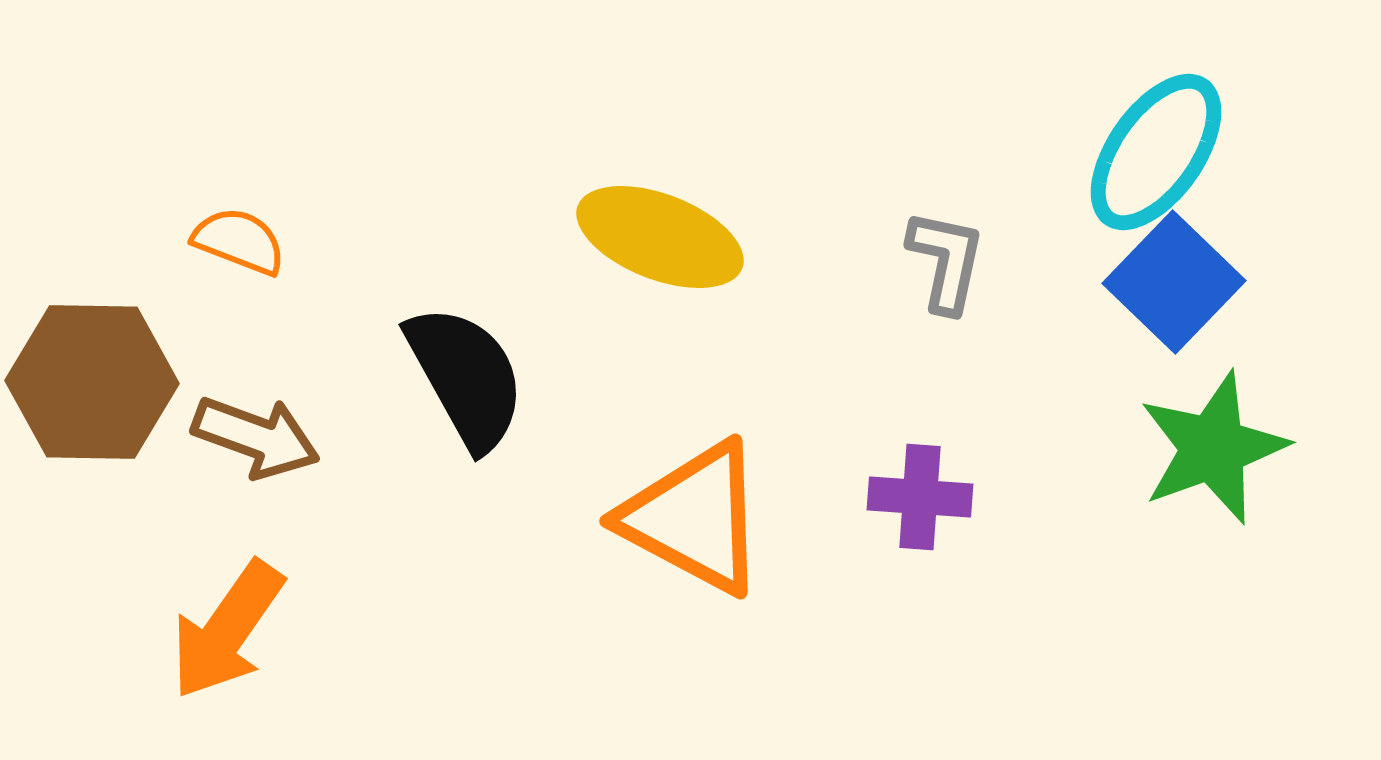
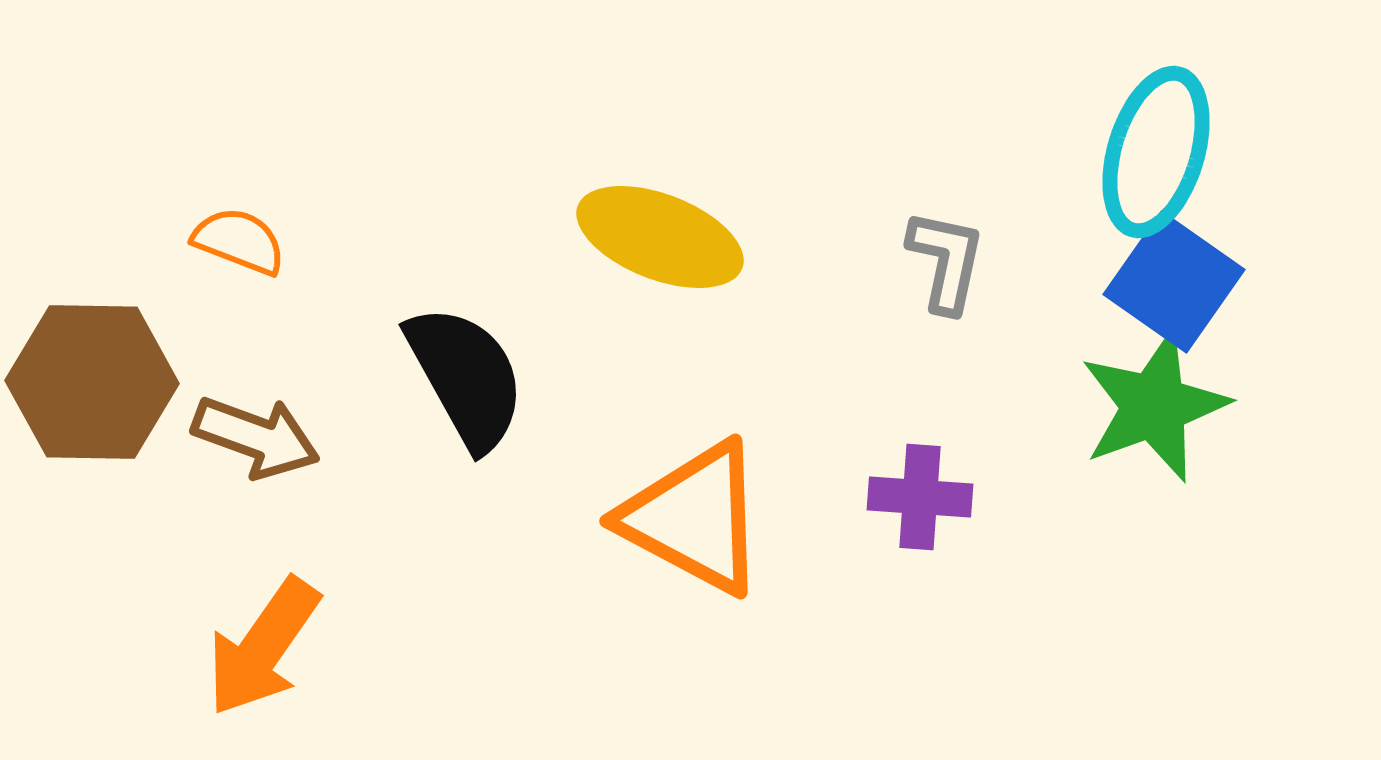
cyan ellipse: rotated 18 degrees counterclockwise
blue square: rotated 9 degrees counterclockwise
green star: moved 59 px left, 42 px up
orange arrow: moved 36 px right, 17 px down
